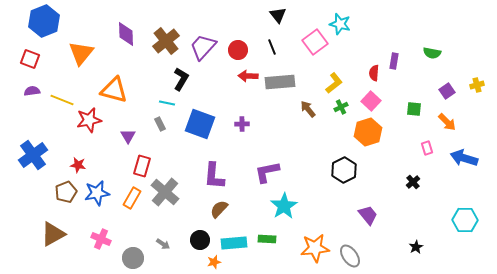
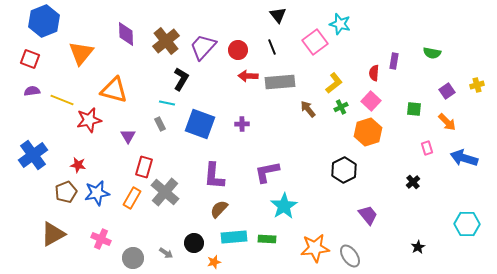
red rectangle at (142, 166): moved 2 px right, 1 px down
cyan hexagon at (465, 220): moved 2 px right, 4 px down
black circle at (200, 240): moved 6 px left, 3 px down
cyan rectangle at (234, 243): moved 6 px up
gray arrow at (163, 244): moved 3 px right, 9 px down
black star at (416, 247): moved 2 px right
